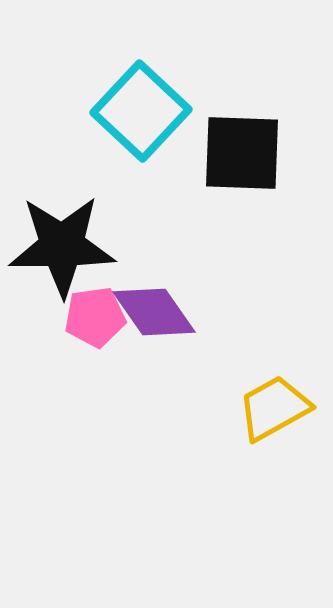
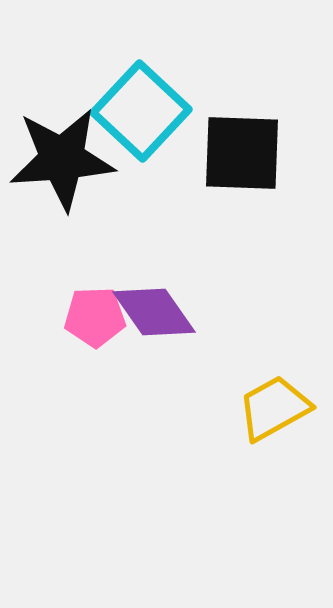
black star: moved 87 px up; rotated 4 degrees counterclockwise
pink pentagon: rotated 6 degrees clockwise
